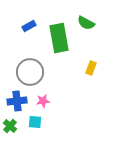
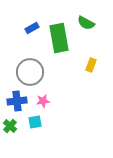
blue rectangle: moved 3 px right, 2 px down
yellow rectangle: moved 3 px up
cyan square: rotated 16 degrees counterclockwise
